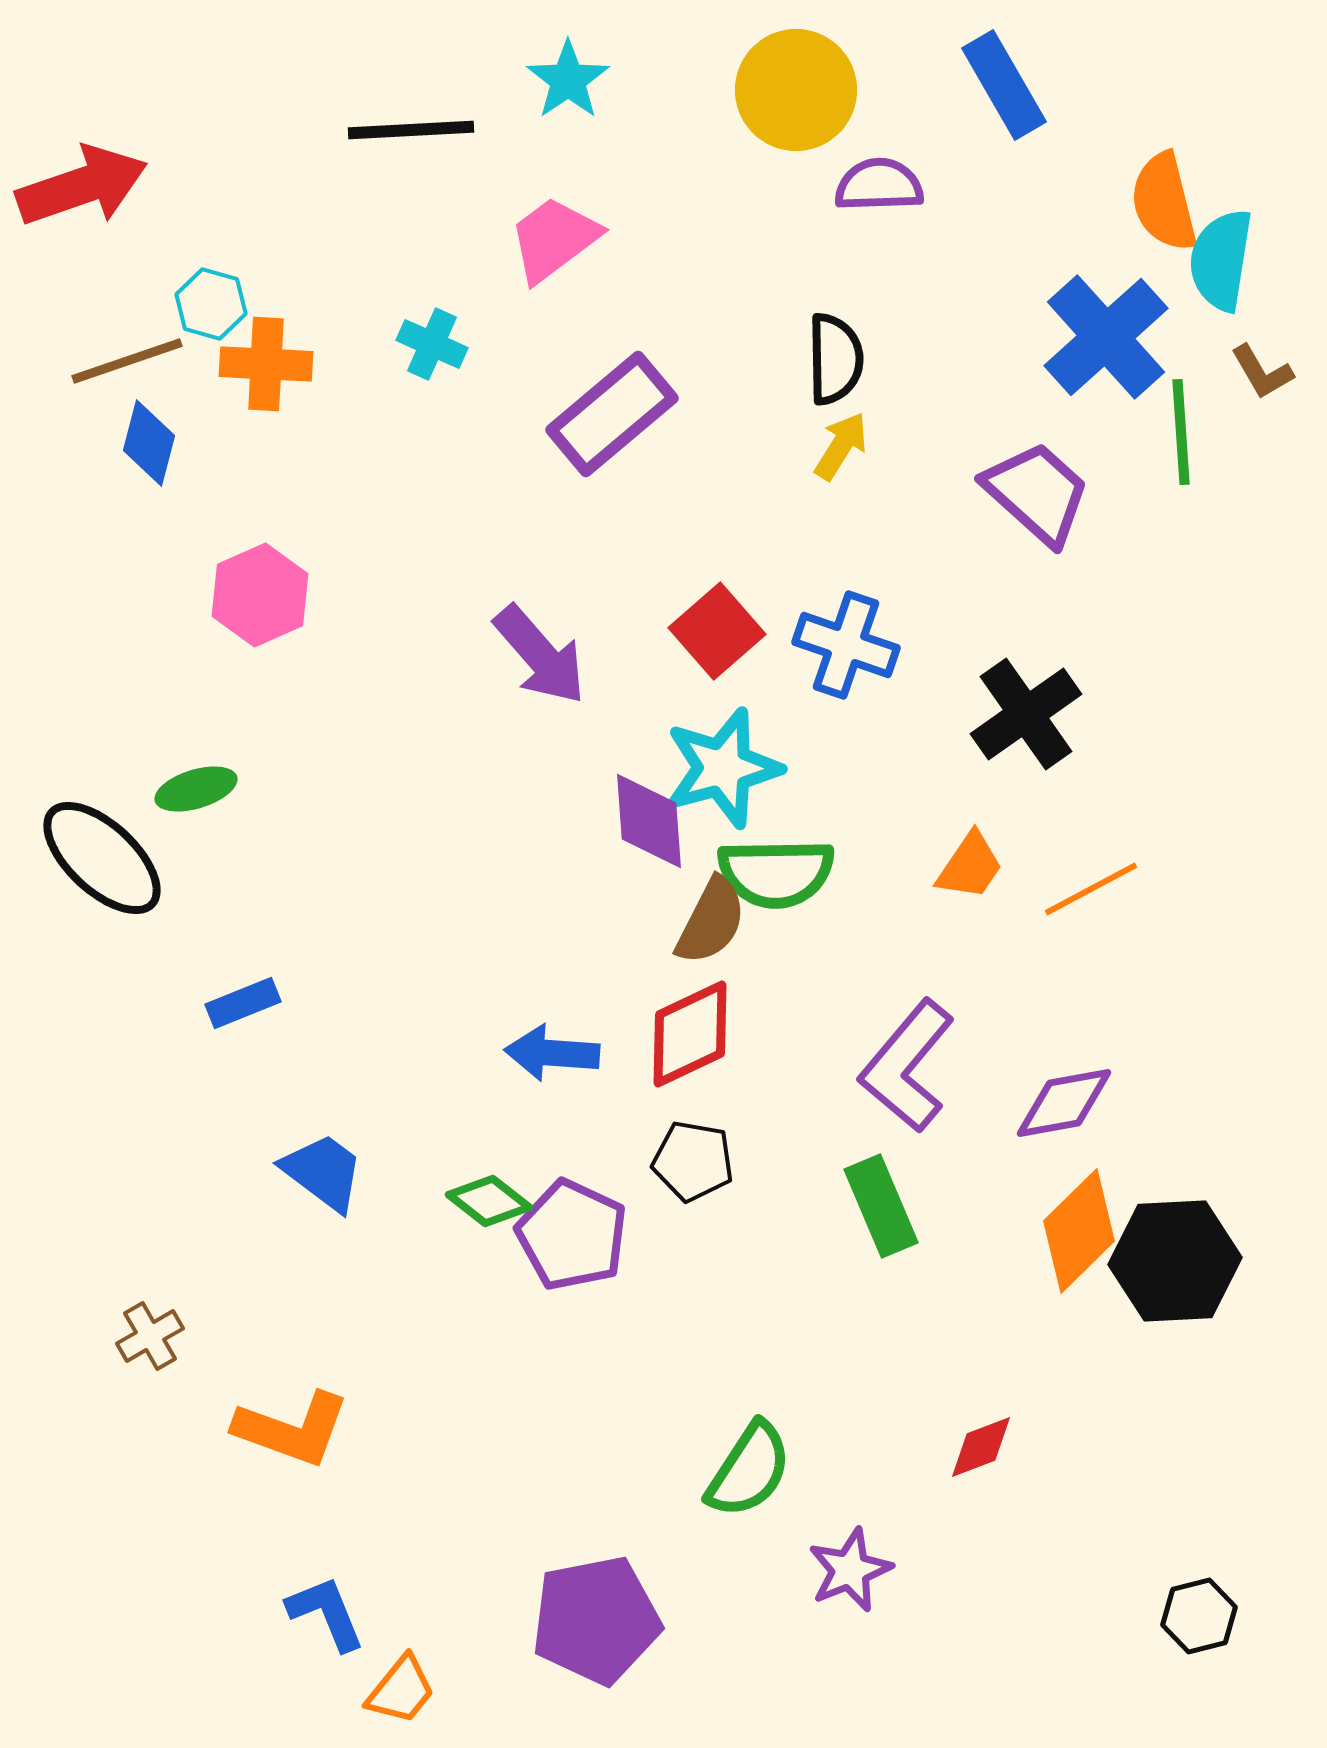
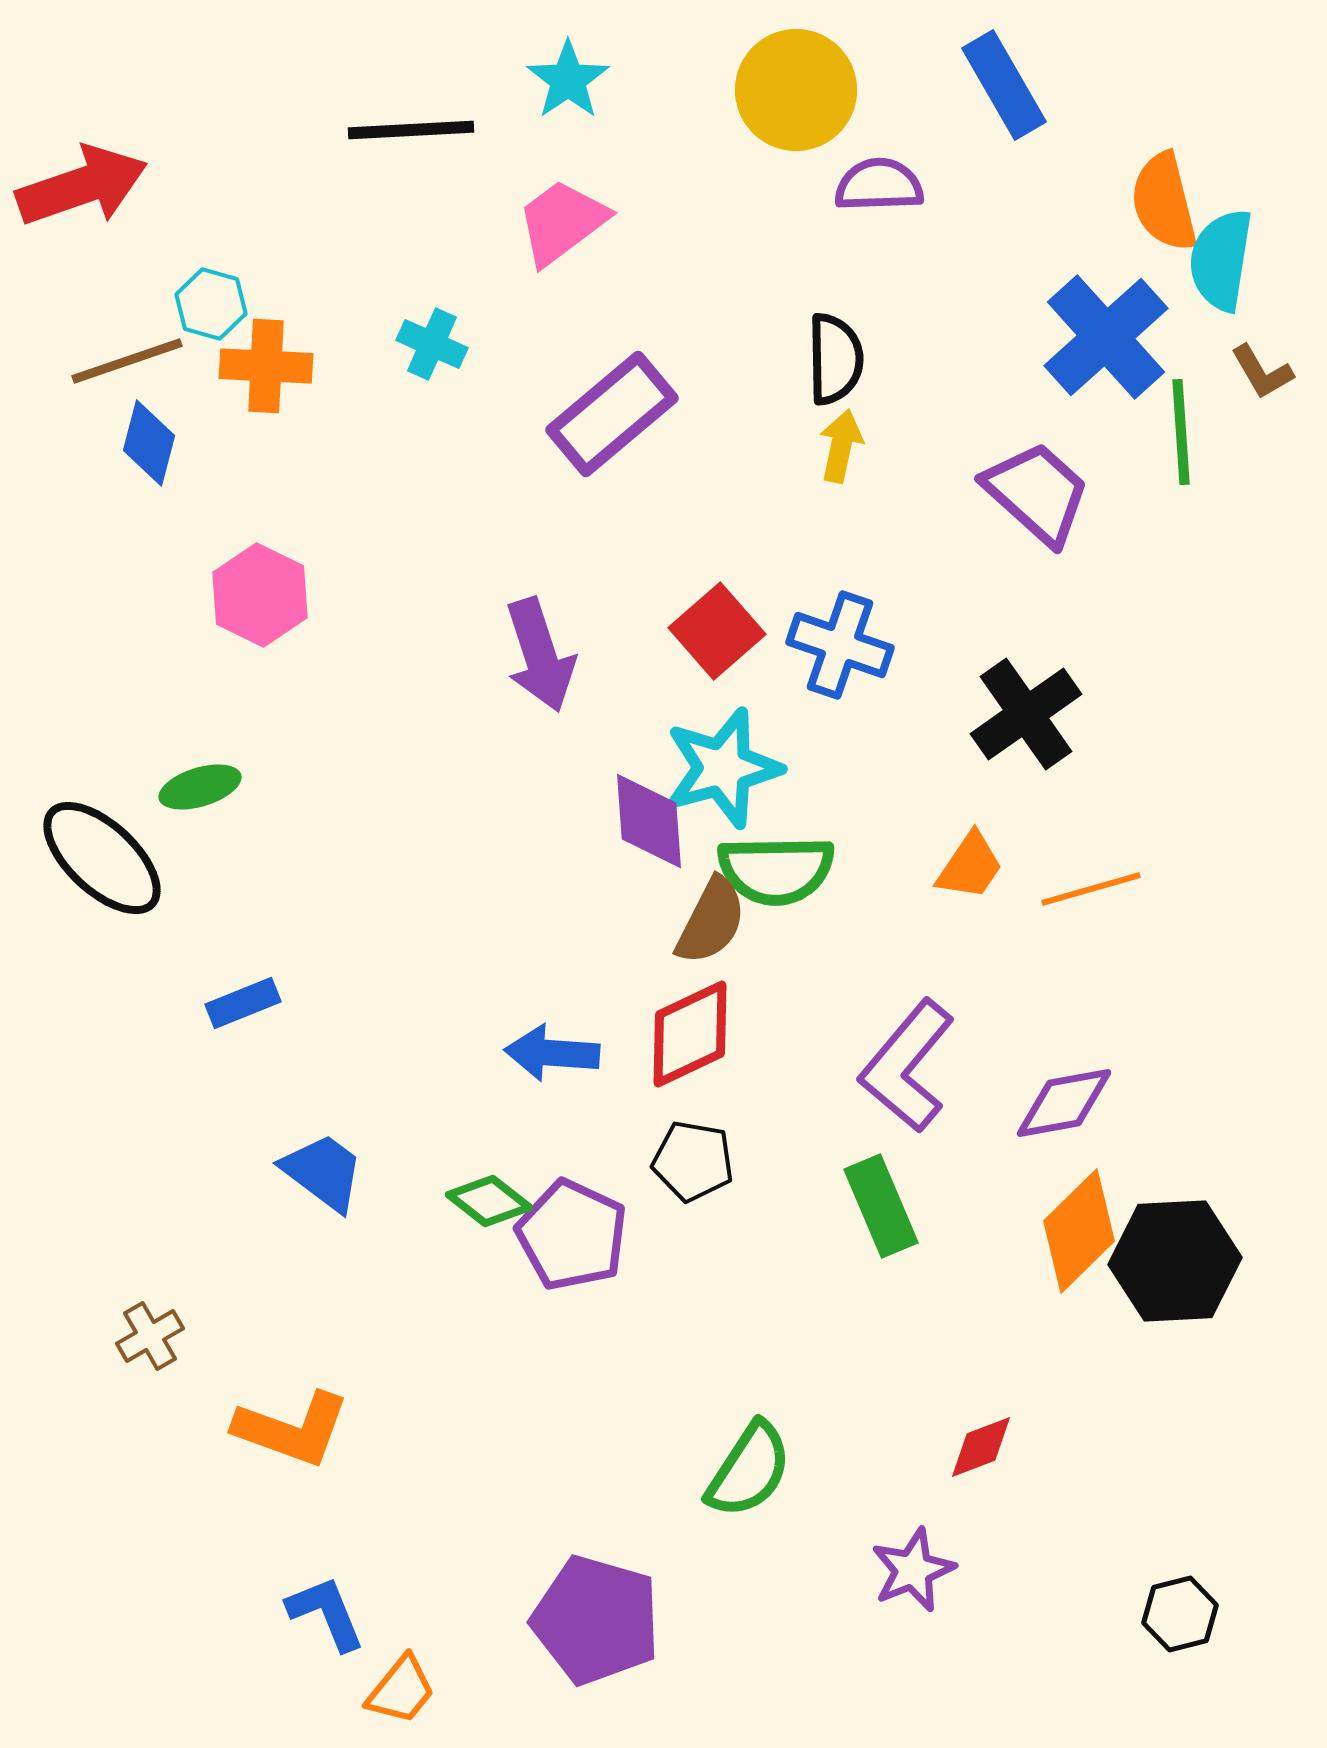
pink trapezoid at (554, 239): moved 8 px right, 17 px up
orange cross at (266, 364): moved 2 px down
yellow arrow at (841, 446): rotated 20 degrees counterclockwise
pink hexagon at (260, 595): rotated 10 degrees counterclockwise
blue cross at (846, 645): moved 6 px left
purple arrow at (540, 655): rotated 23 degrees clockwise
green ellipse at (196, 789): moved 4 px right, 2 px up
green semicircle at (776, 873): moved 3 px up
orange line at (1091, 889): rotated 12 degrees clockwise
purple star at (850, 1570): moved 63 px right
black hexagon at (1199, 1616): moved 19 px left, 2 px up
purple pentagon at (596, 1620): rotated 27 degrees clockwise
